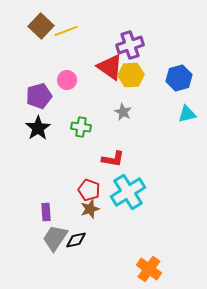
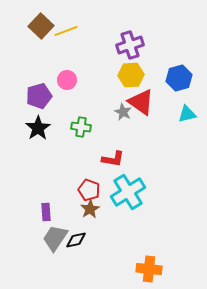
red triangle: moved 31 px right, 35 px down
brown star: rotated 12 degrees counterclockwise
orange cross: rotated 30 degrees counterclockwise
